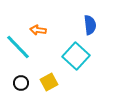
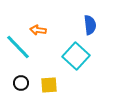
yellow square: moved 3 px down; rotated 24 degrees clockwise
